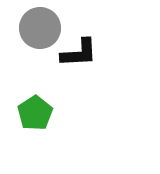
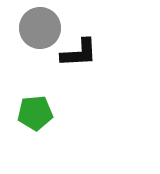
green pentagon: rotated 28 degrees clockwise
